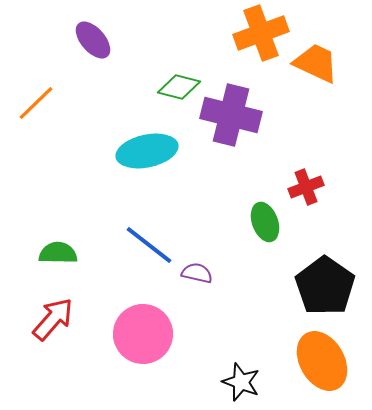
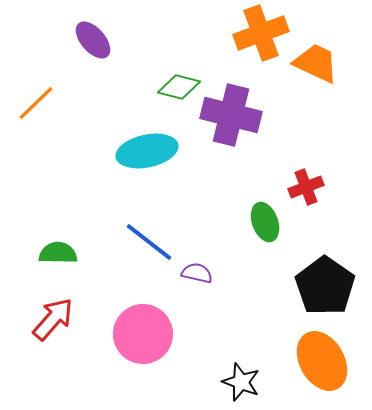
blue line: moved 3 px up
